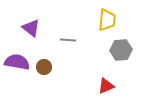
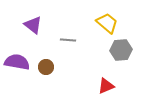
yellow trapezoid: moved 3 px down; rotated 55 degrees counterclockwise
purple triangle: moved 2 px right, 3 px up
brown circle: moved 2 px right
